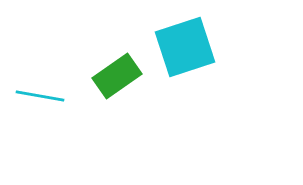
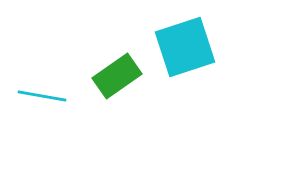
cyan line: moved 2 px right
